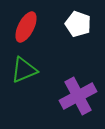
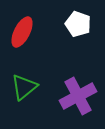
red ellipse: moved 4 px left, 5 px down
green triangle: moved 17 px down; rotated 16 degrees counterclockwise
